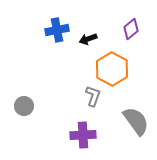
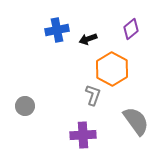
gray L-shape: moved 1 px up
gray circle: moved 1 px right
